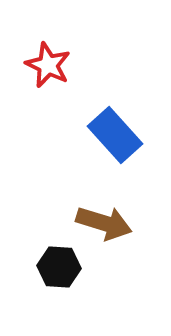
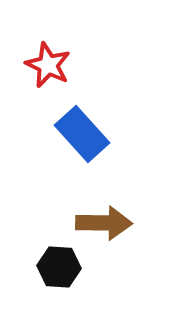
blue rectangle: moved 33 px left, 1 px up
brown arrow: rotated 16 degrees counterclockwise
